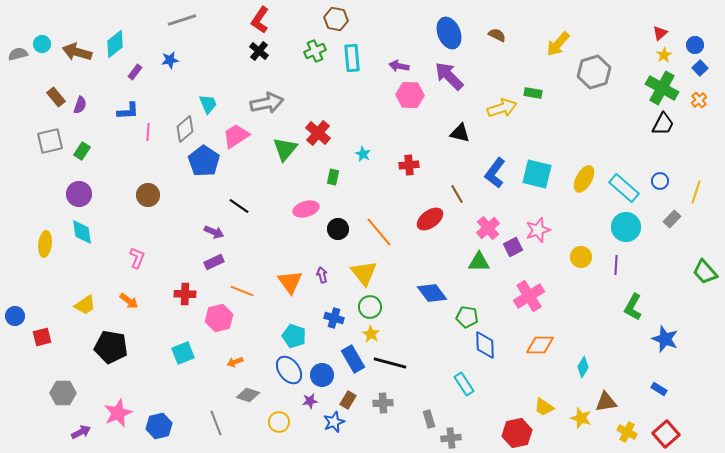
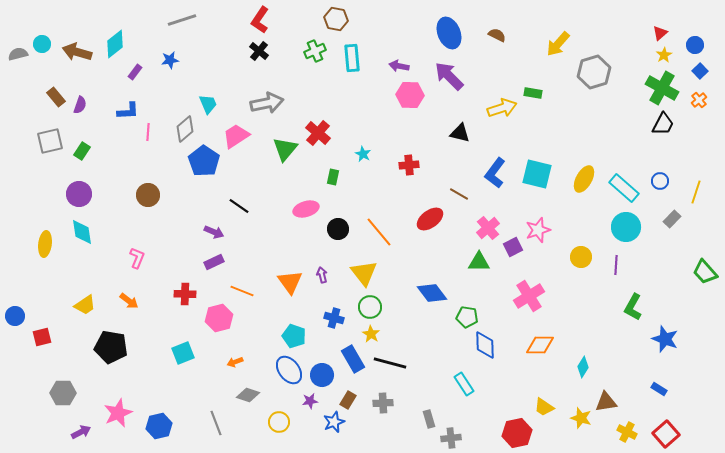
blue square at (700, 68): moved 3 px down
brown line at (457, 194): moved 2 px right; rotated 30 degrees counterclockwise
